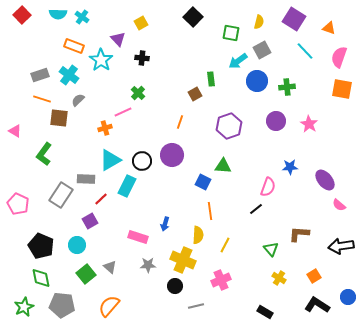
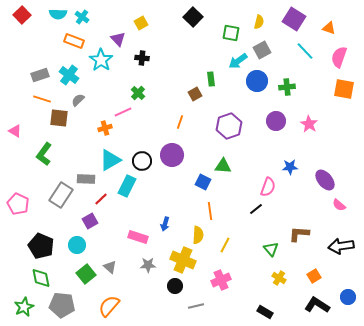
orange rectangle at (74, 46): moved 5 px up
orange square at (342, 89): moved 2 px right
